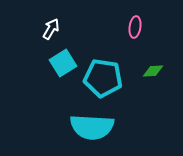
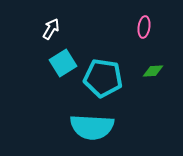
pink ellipse: moved 9 px right
